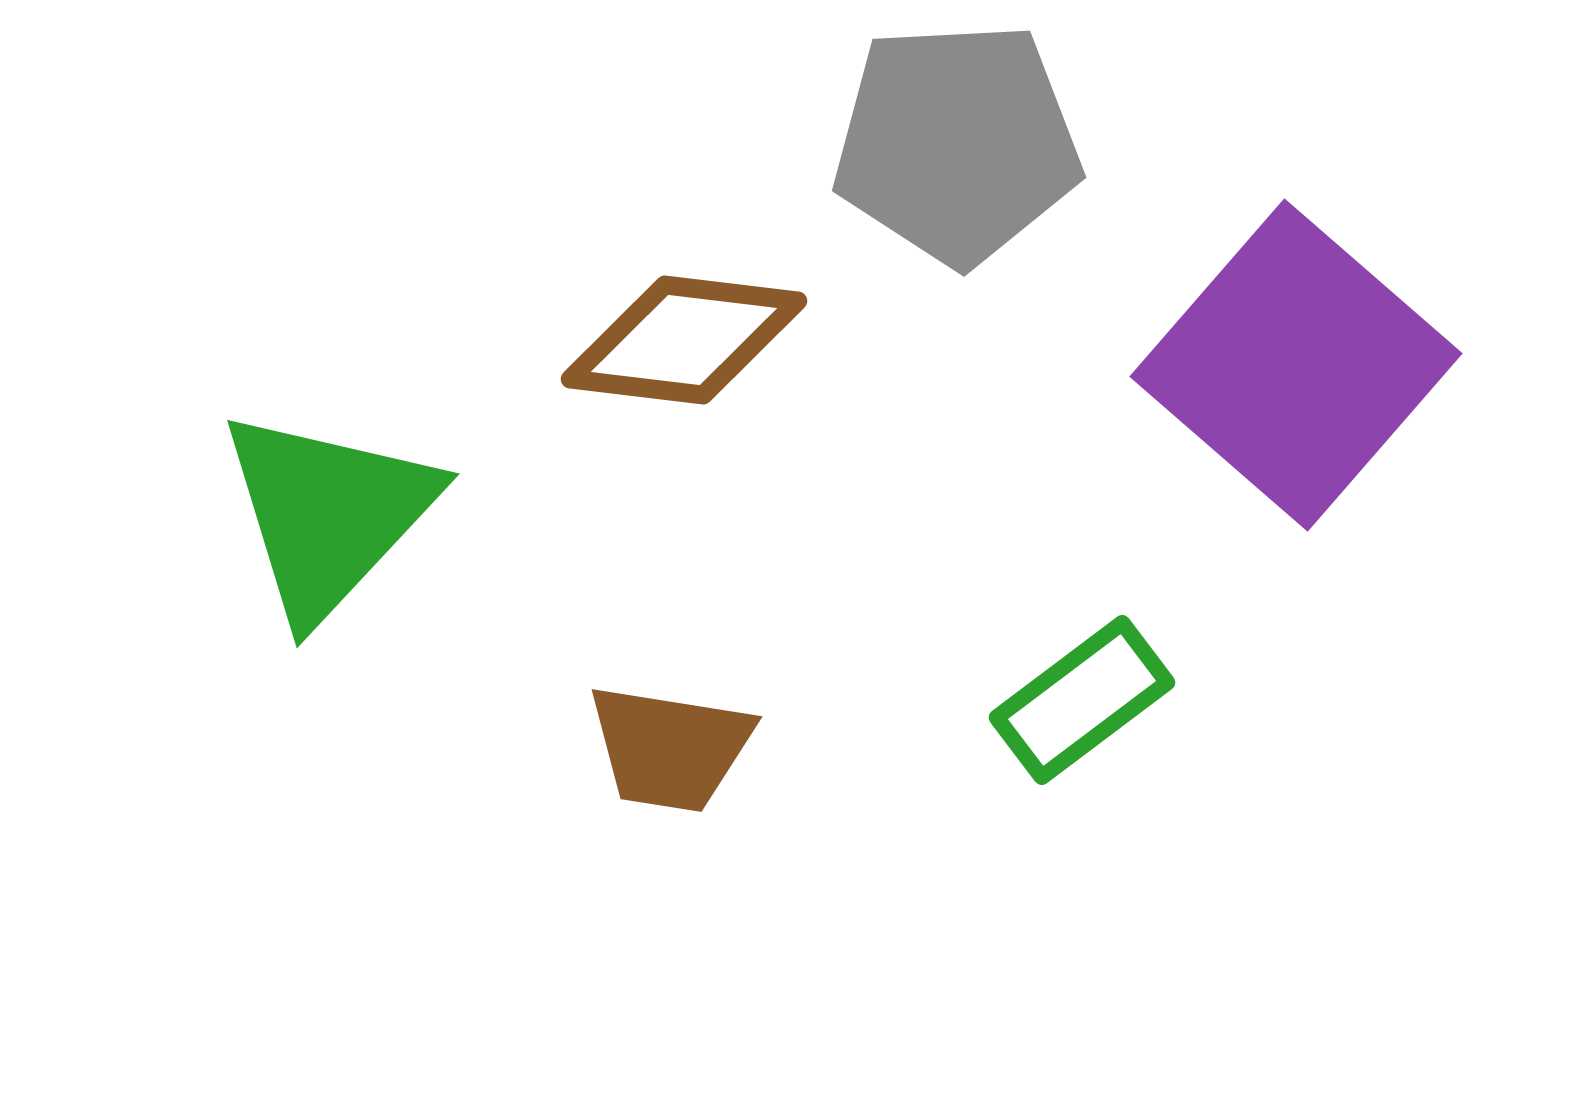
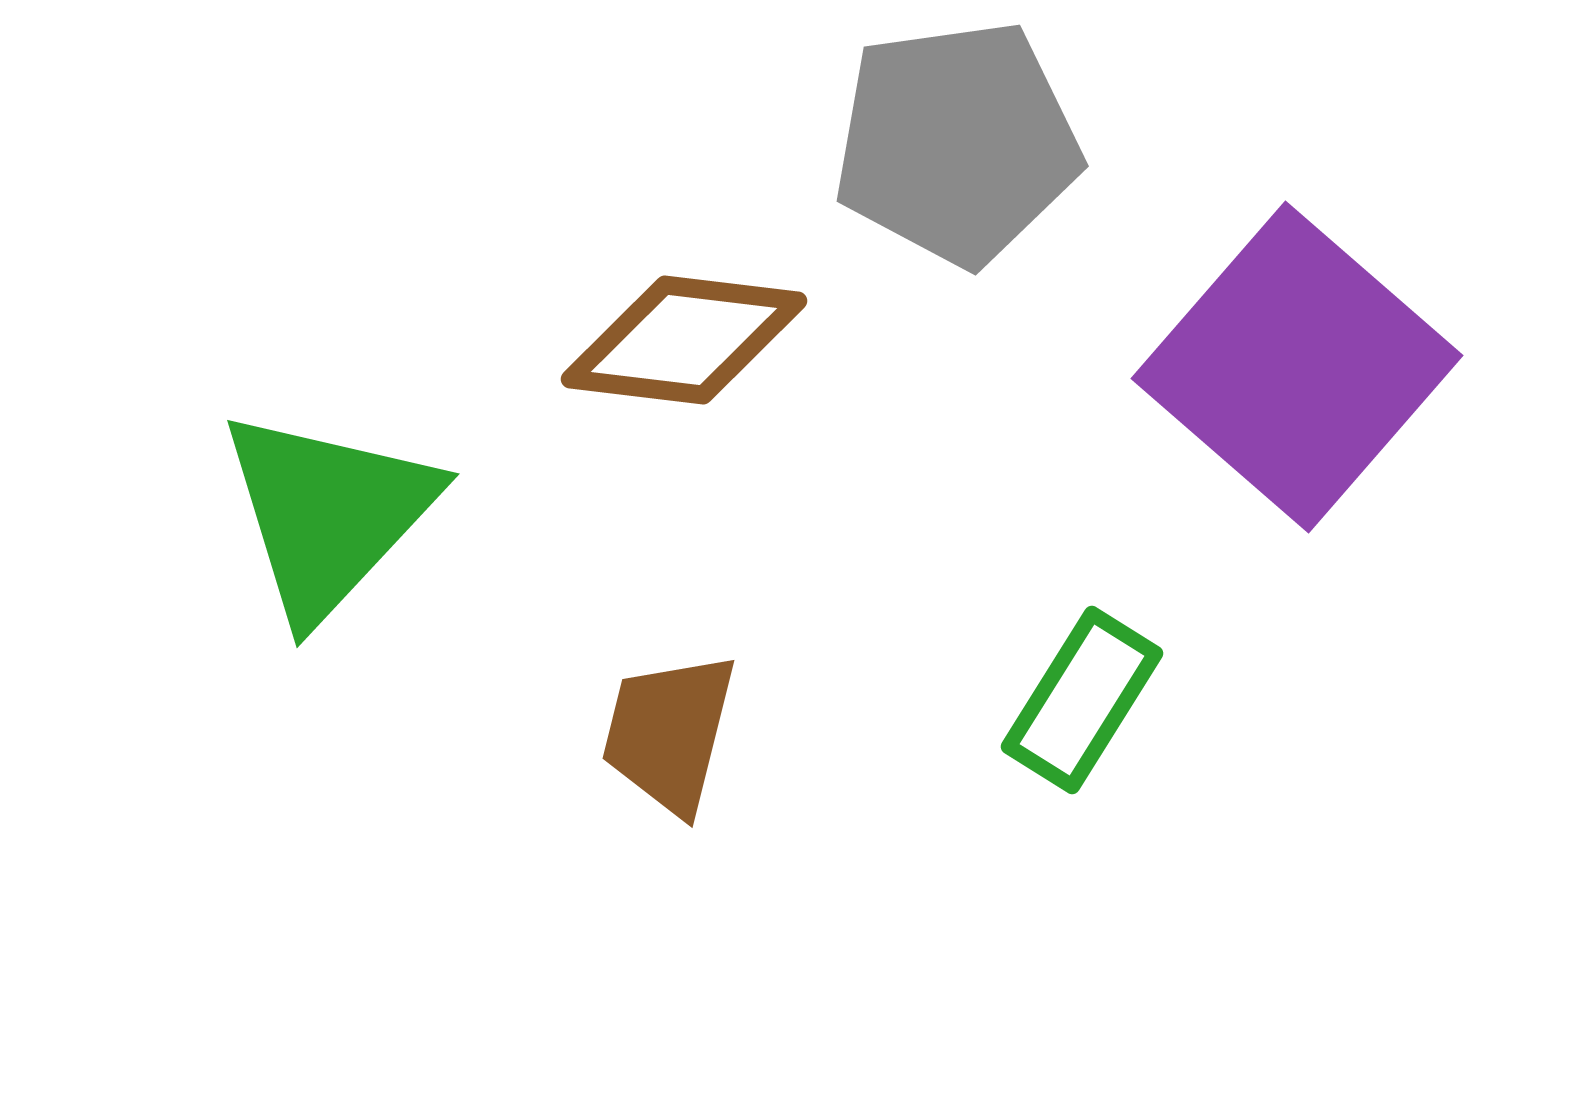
gray pentagon: rotated 5 degrees counterclockwise
purple square: moved 1 px right, 2 px down
green rectangle: rotated 21 degrees counterclockwise
brown trapezoid: moved 1 px left, 15 px up; rotated 95 degrees clockwise
